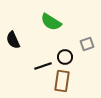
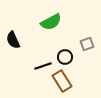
green semicircle: rotated 60 degrees counterclockwise
brown rectangle: rotated 40 degrees counterclockwise
